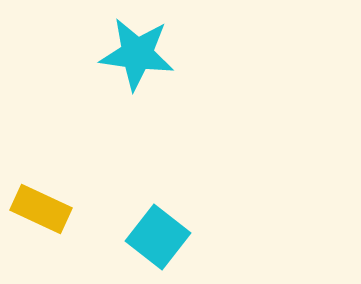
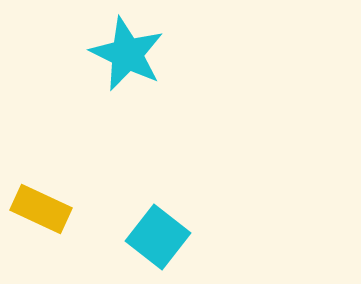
cyan star: moved 10 px left; rotated 18 degrees clockwise
